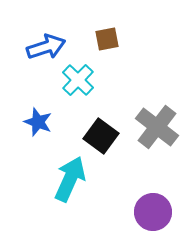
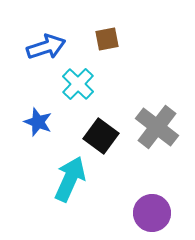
cyan cross: moved 4 px down
purple circle: moved 1 px left, 1 px down
